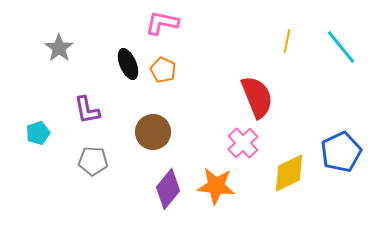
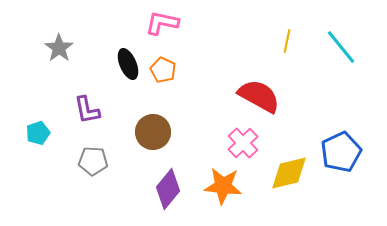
red semicircle: moved 2 px right, 1 px up; rotated 39 degrees counterclockwise
yellow diamond: rotated 12 degrees clockwise
orange star: moved 7 px right
